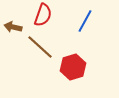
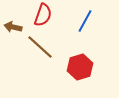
red hexagon: moved 7 px right
